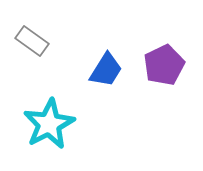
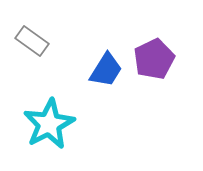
purple pentagon: moved 10 px left, 6 px up
